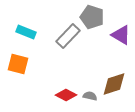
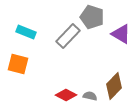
purple triangle: moved 1 px up
brown diamond: moved 2 px down; rotated 28 degrees counterclockwise
